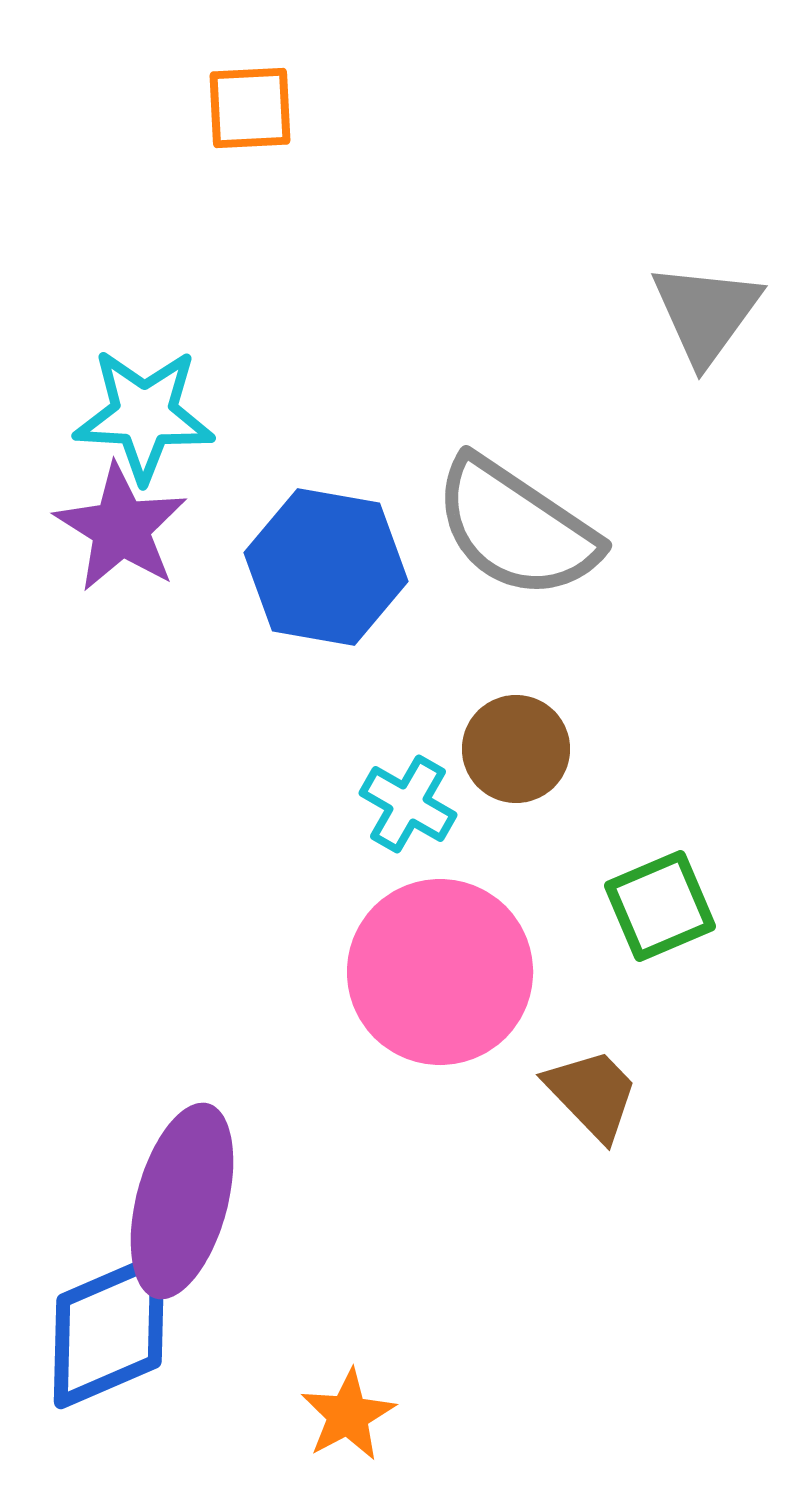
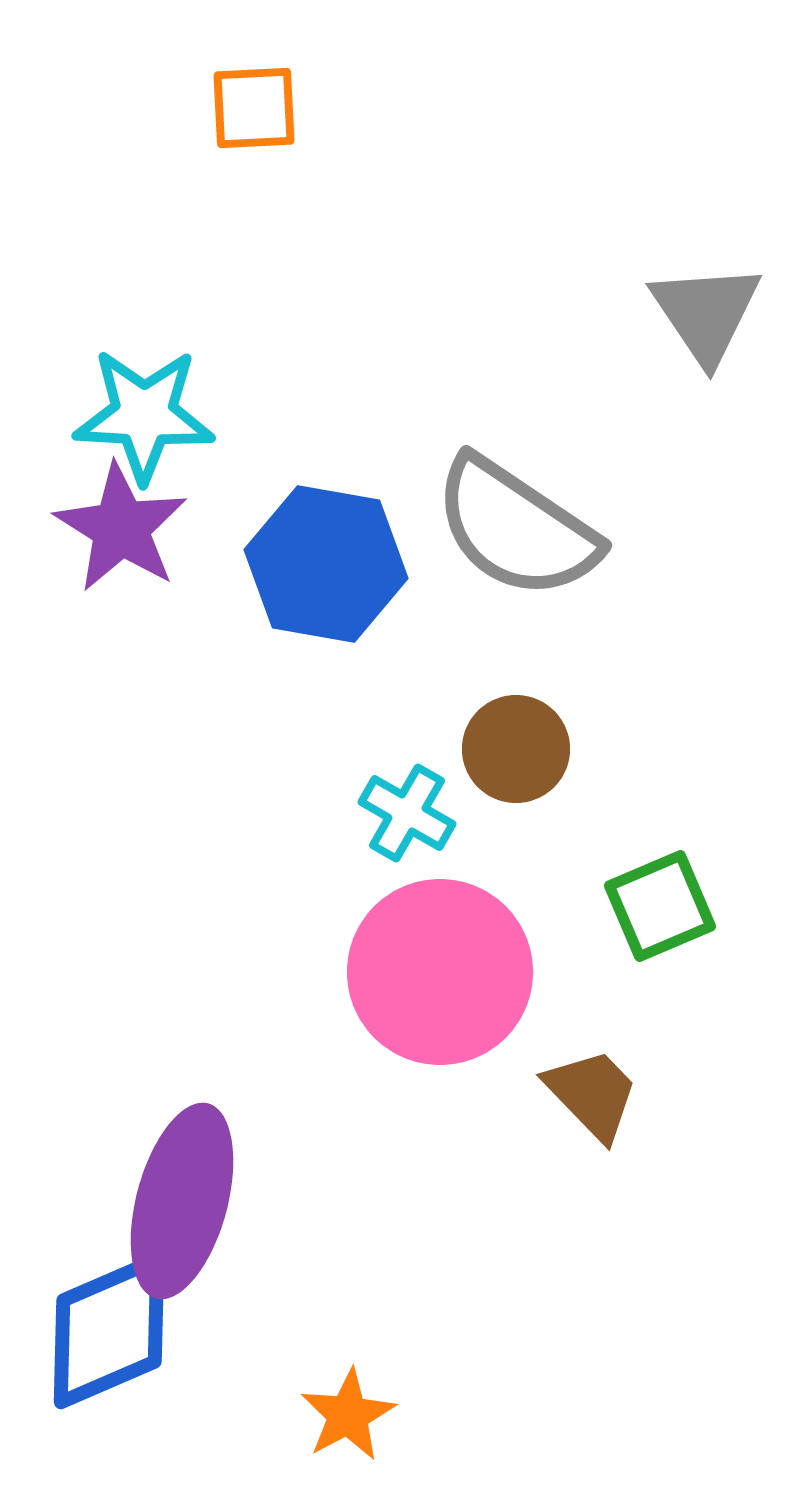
orange square: moved 4 px right
gray triangle: rotated 10 degrees counterclockwise
blue hexagon: moved 3 px up
cyan cross: moved 1 px left, 9 px down
